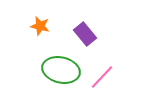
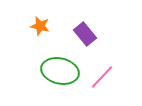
green ellipse: moved 1 px left, 1 px down
